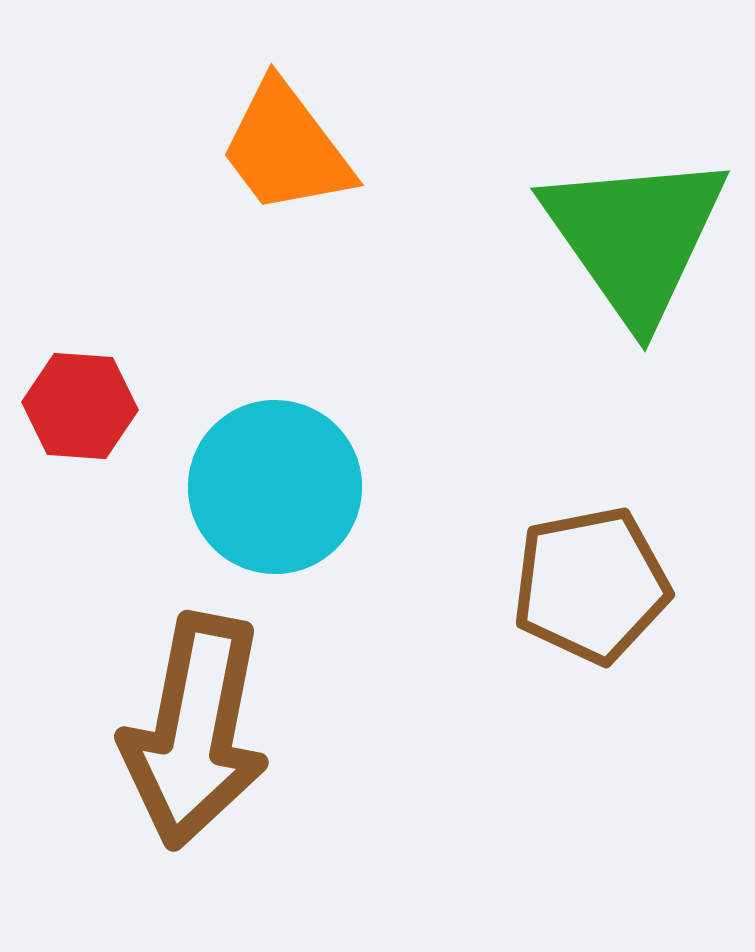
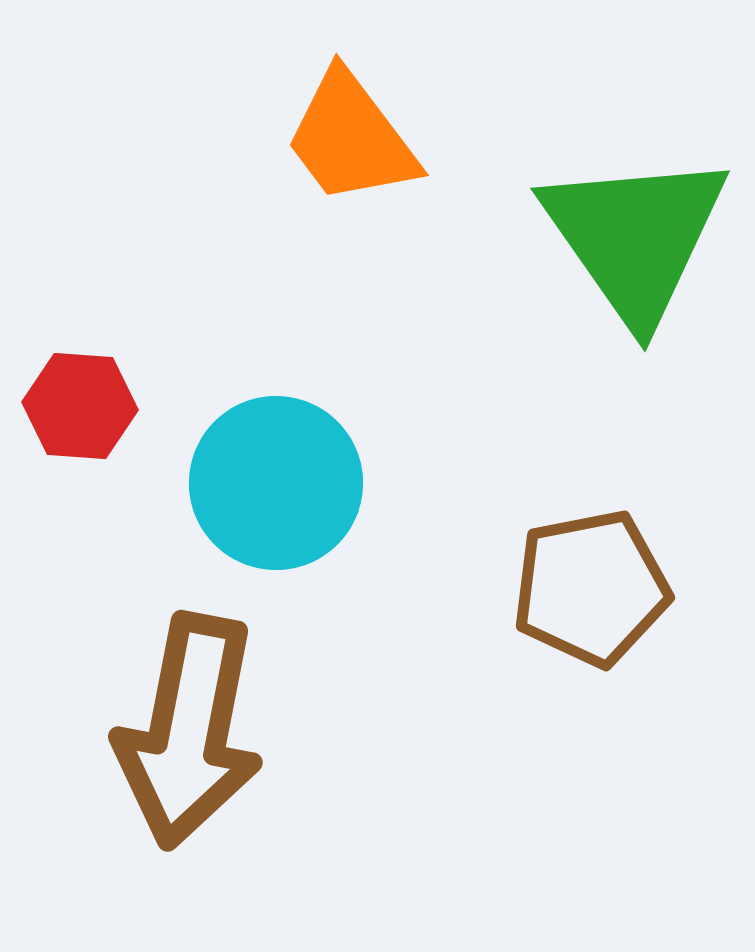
orange trapezoid: moved 65 px right, 10 px up
cyan circle: moved 1 px right, 4 px up
brown pentagon: moved 3 px down
brown arrow: moved 6 px left
